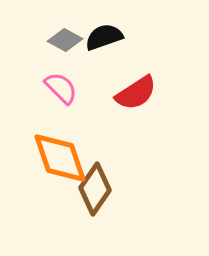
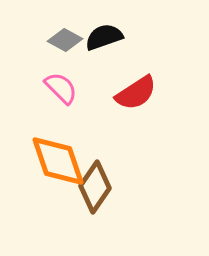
orange diamond: moved 2 px left, 3 px down
brown diamond: moved 2 px up
